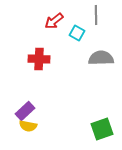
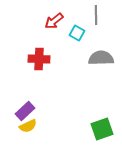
yellow semicircle: rotated 36 degrees counterclockwise
